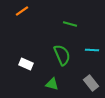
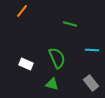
orange line: rotated 16 degrees counterclockwise
green semicircle: moved 5 px left, 3 px down
